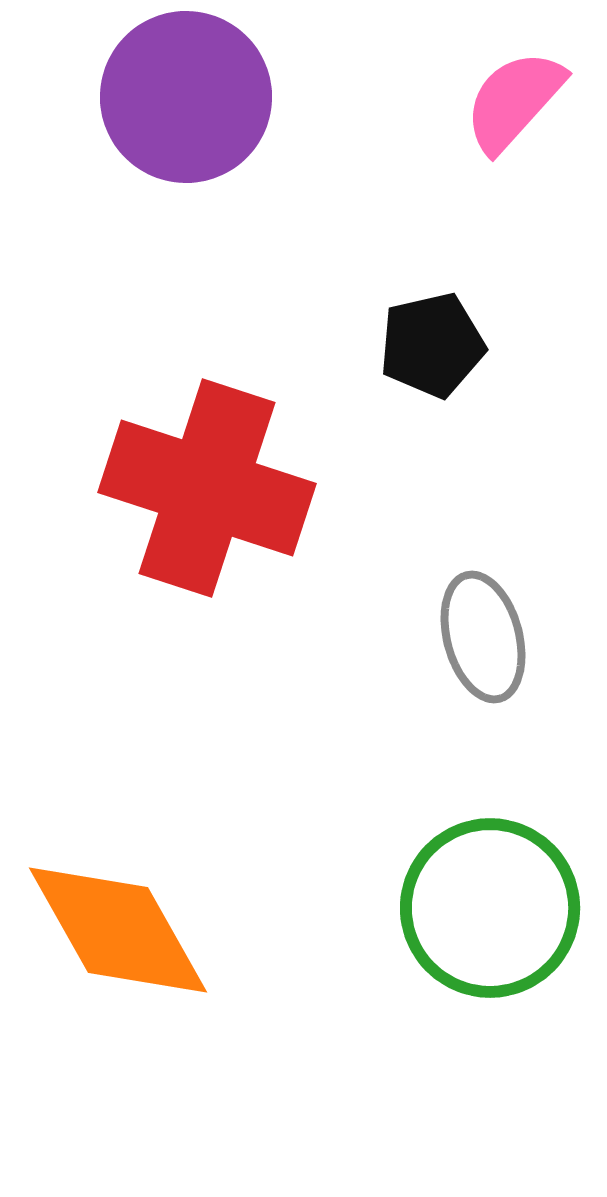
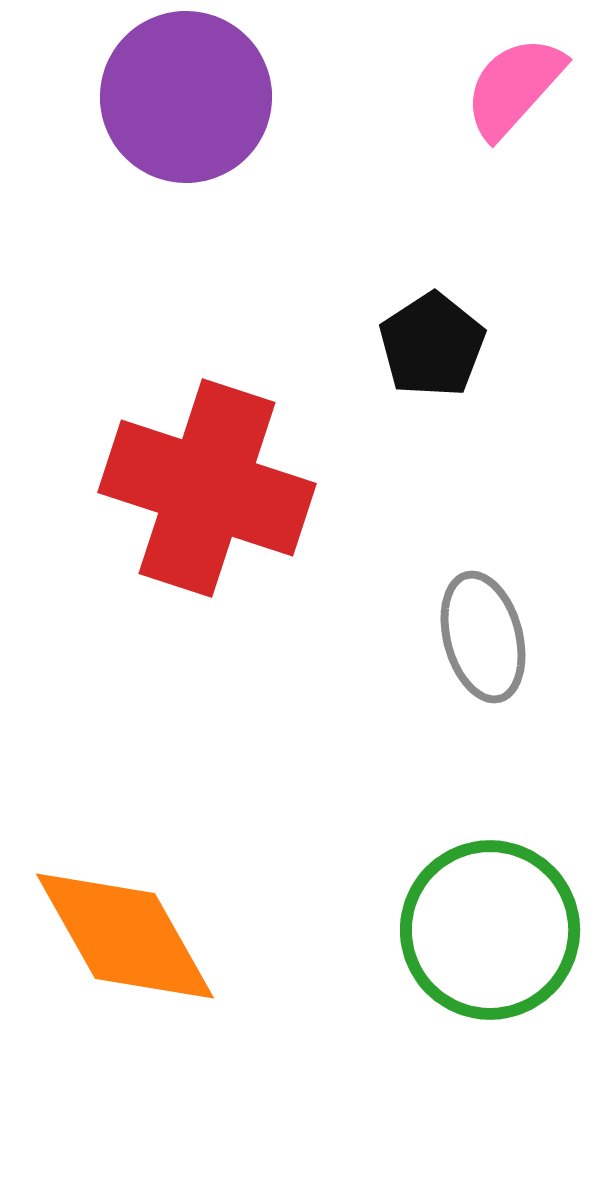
pink semicircle: moved 14 px up
black pentagon: rotated 20 degrees counterclockwise
green circle: moved 22 px down
orange diamond: moved 7 px right, 6 px down
